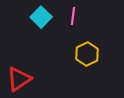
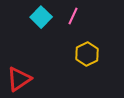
pink line: rotated 18 degrees clockwise
